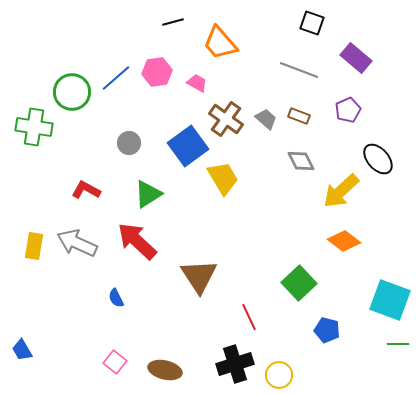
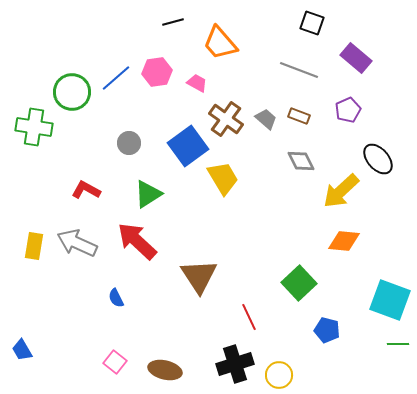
orange diamond: rotated 32 degrees counterclockwise
